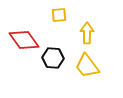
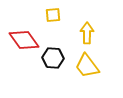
yellow square: moved 6 px left
